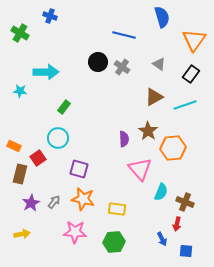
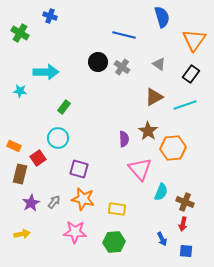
red arrow: moved 6 px right
